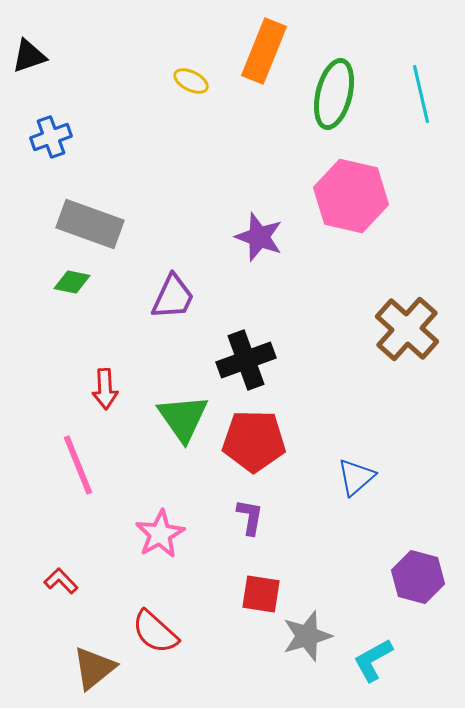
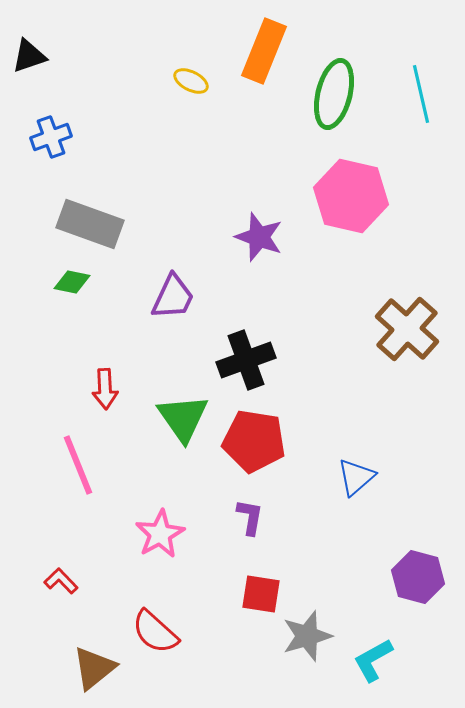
red pentagon: rotated 8 degrees clockwise
